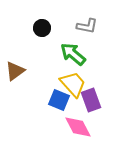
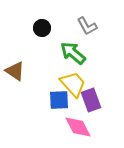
gray L-shape: rotated 50 degrees clockwise
green arrow: moved 1 px up
brown triangle: rotated 50 degrees counterclockwise
blue square: rotated 25 degrees counterclockwise
